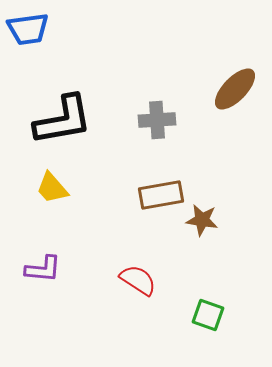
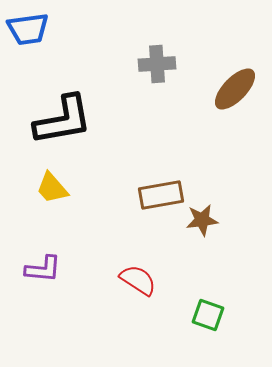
gray cross: moved 56 px up
brown star: rotated 16 degrees counterclockwise
